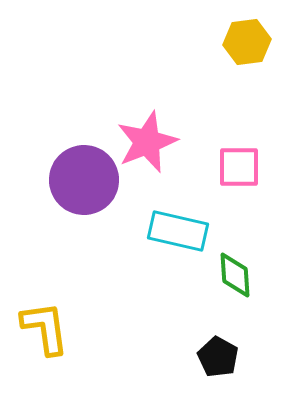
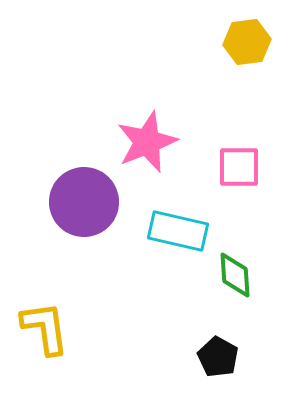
purple circle: moved 22 px down
